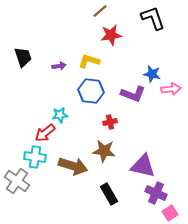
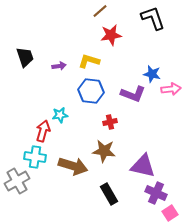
black trapezoid: moved 2 px right
red arrow: moved 2 px left, 2 px up; rotated 145 degrees clockwise
gray cross: rotated 25 degrees clockwise
